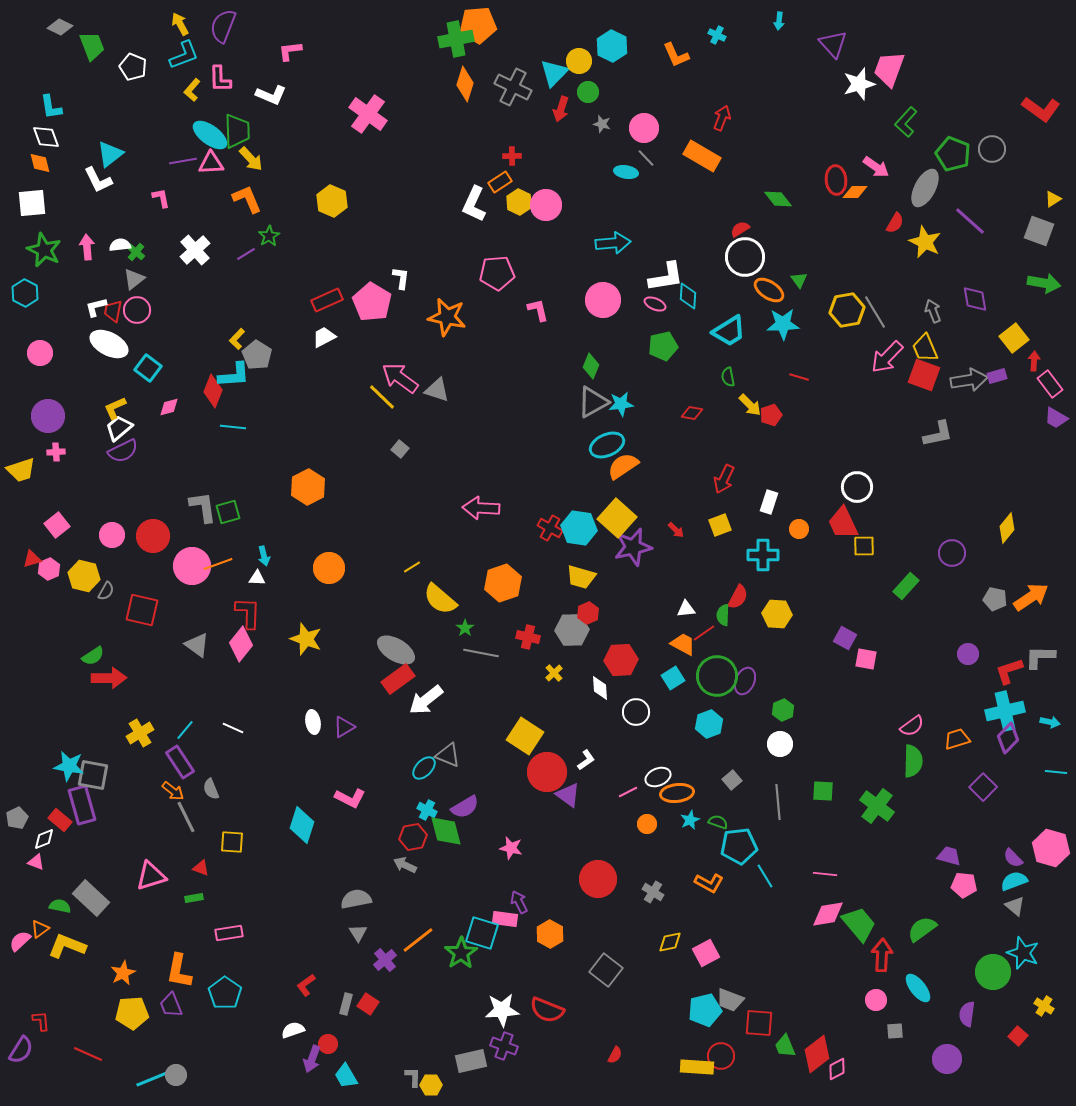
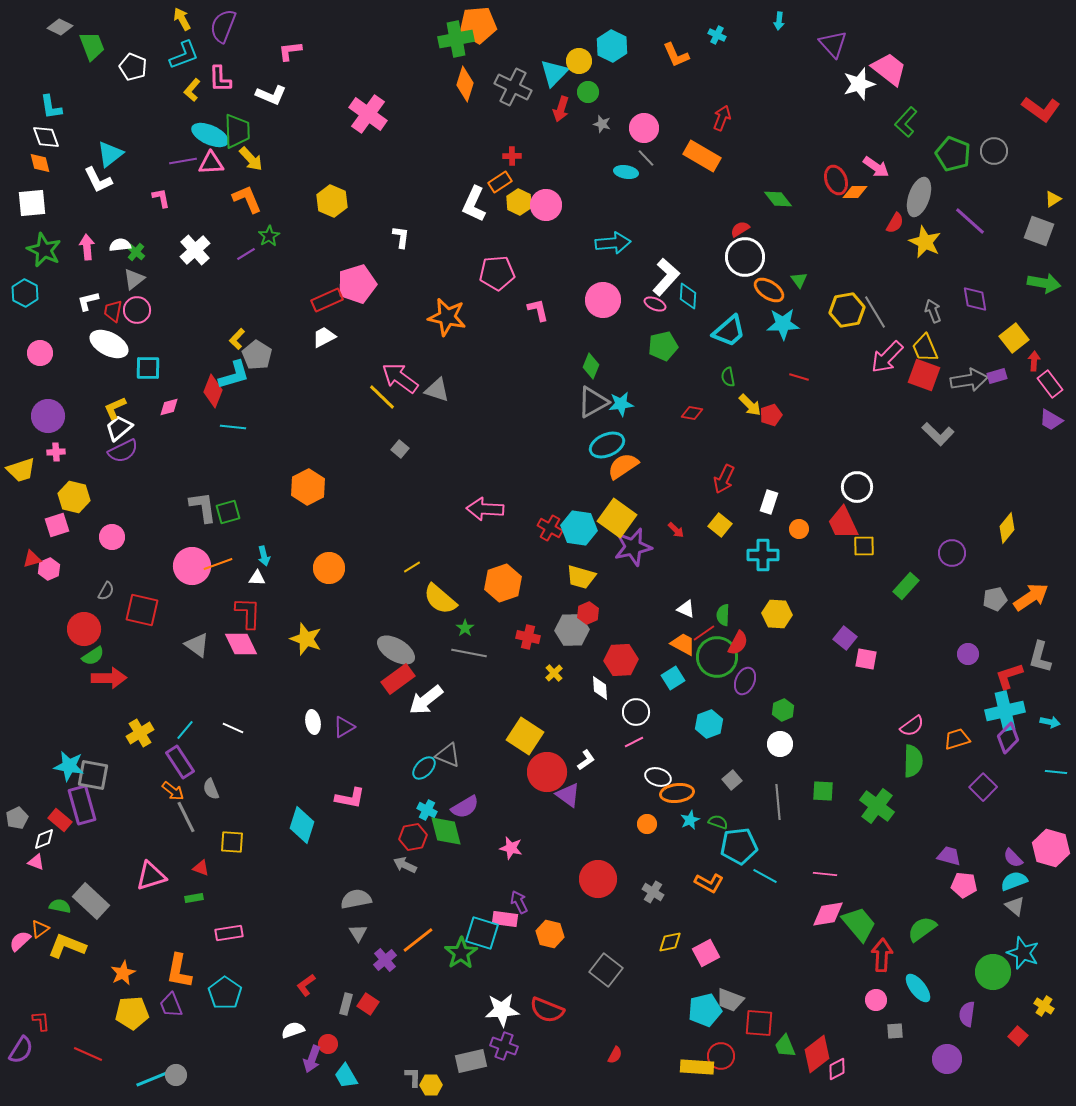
yellow arrow at (180, 24): moved 2 px right, 5 px up
pink trapezoid at (889, 69): rotated 108 degrees clockwise
cyan ellipse at (210, 135): rotated 12 degrees counterclockwise
gray circle at (992, 149): moved 2 px right, 2 px down
red ellipse at (836, 180): rotated 16 degrees counterclockwise
gray ellipse at (925, 188): moved 6 px left, 9 px down; rotated 9 degrees counterclockwise
white L-shape at (666, 277): rotated 39 degrees counterclockwise
white L-shape at (401, 278): moved 41 px up
pink pentagon at (372, 302): moved 15 px left, 18 px up; rotated 24 degrees clockwise
white L-shape at (96, 307): moved 8 px left, 6 px up
cyan trapezoid at (729, 331): rotated 9 degrees counterclockwise
cyan square at (148, 368): rotated 36 degrees counterclockwise
cyan L-shape at (234, 375): rotated 12 degrees counterclockwise
purple trapezoid at (1056, 418): moved 5 px left, 2 px down
gray L-shape at (938, 434): rotated 56 degrees clockwise
pink arrow at (481, 508): moved 4 px right, 1 px down
yellow square at (617, 518): rotated 6 degrees counterclockwise
pink square at (57, 525): rotated 20 degrees clockwise
yellow square at (720, 525): rotated 30 degrees counterclockwise
pink circle at (112, 535): moved 2 px down
red circle at (153, 536): moved 69 px left, 93 px down
yellow hexagon at (84, 576): moved 10 px left, 79 px up
red semicircle at (738, 597): moved 46 px down
gray pentagon at (995, 599): rotated 25 degrees counterclockwise
white triangle at (686, 609): rotated 30 degrees clockwise
purple square at (845, 638): rotated 10 degrees clockwise
pink diamond at (241, 644): rotated 64 degrees counterclockwise
gray line at (481, 653): moved 12 px left
gray L-shape at (1040, 657): rotated 76 degrees counterclockwise
red L-shape at (1009, 671): moved 5 px down
green circle at (717, 676): moved 19 px up
white ellipse at (658, 777): rotated 40 degrees clockwise
pink line at (628, 792): moved 6 px right, 50 px up
pink L-shape at (350, 798): rotated 16 degrees counterclockwise
cyan line at (765, 876): rotated 30 degrees counterclockwise
gray rectangle at (91, 898): moved 3 px down
orange hexagon at (550, 934): rotated 16 degrees counterclockwise
